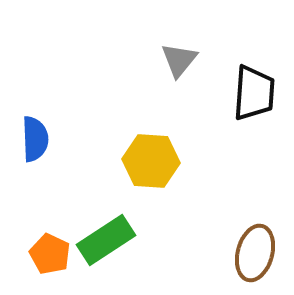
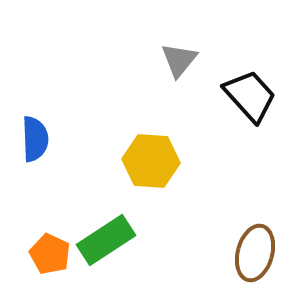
black trapezoid: moved 4 px left, 3 px down; rotated 46 degrees counterclockwise
